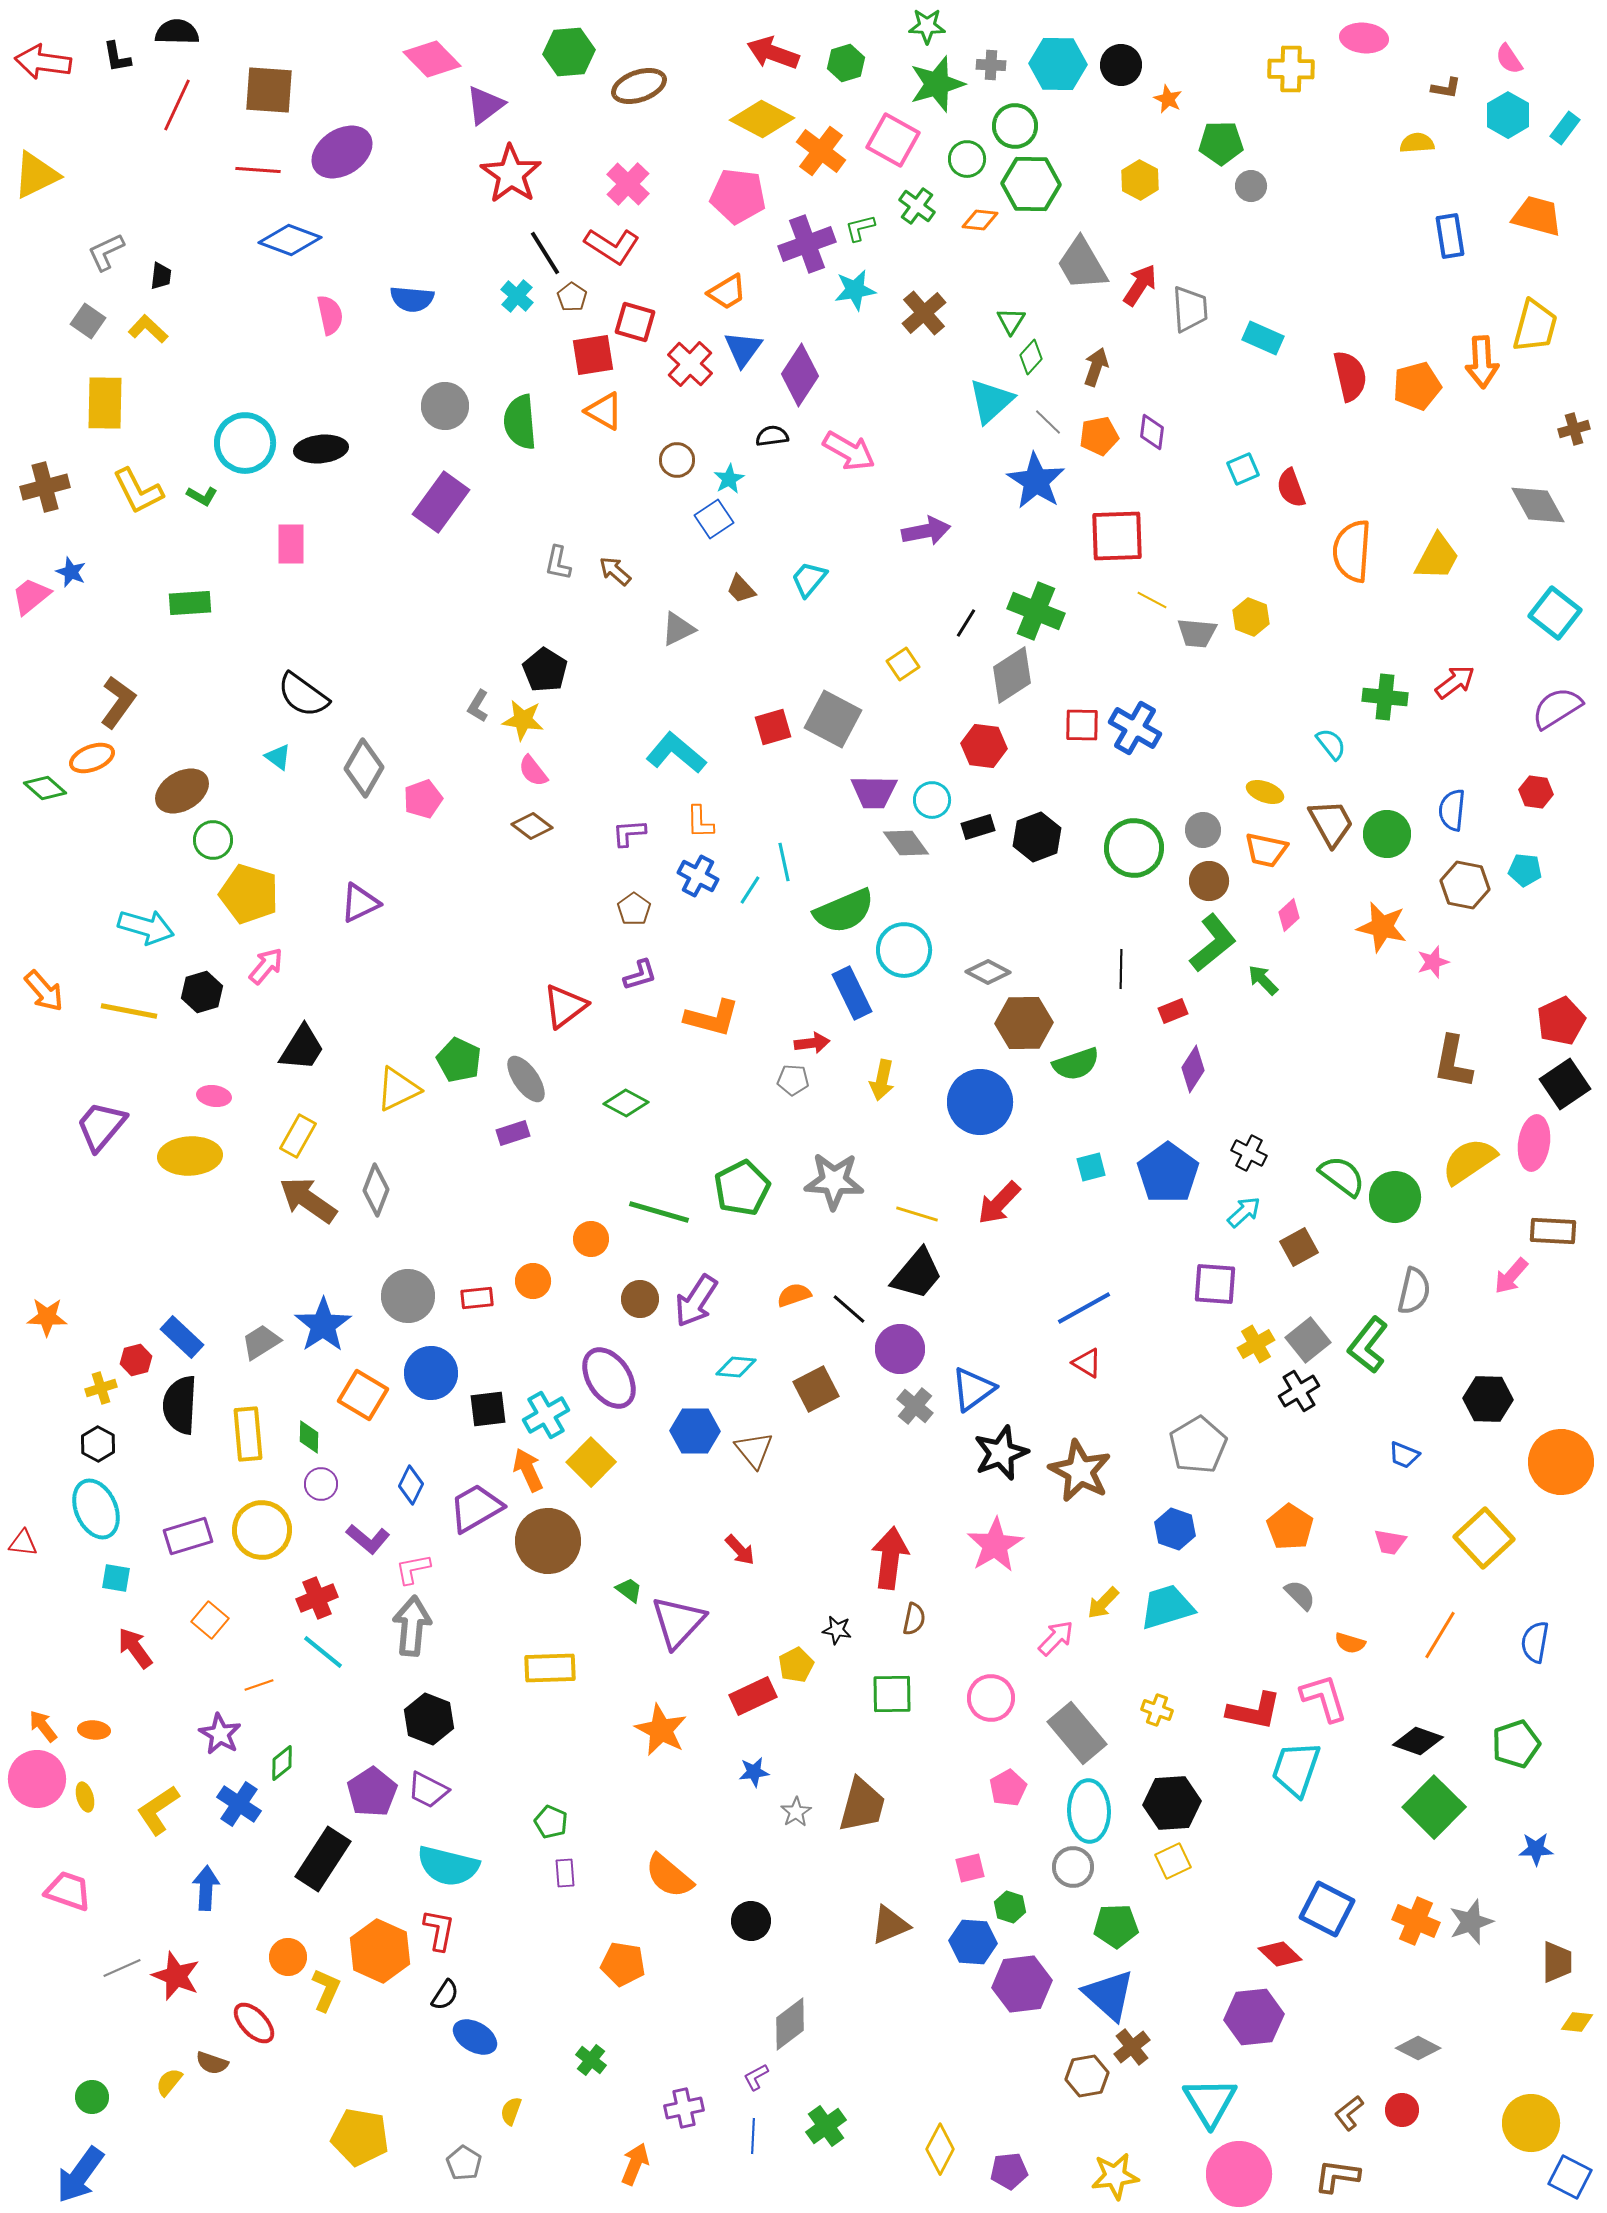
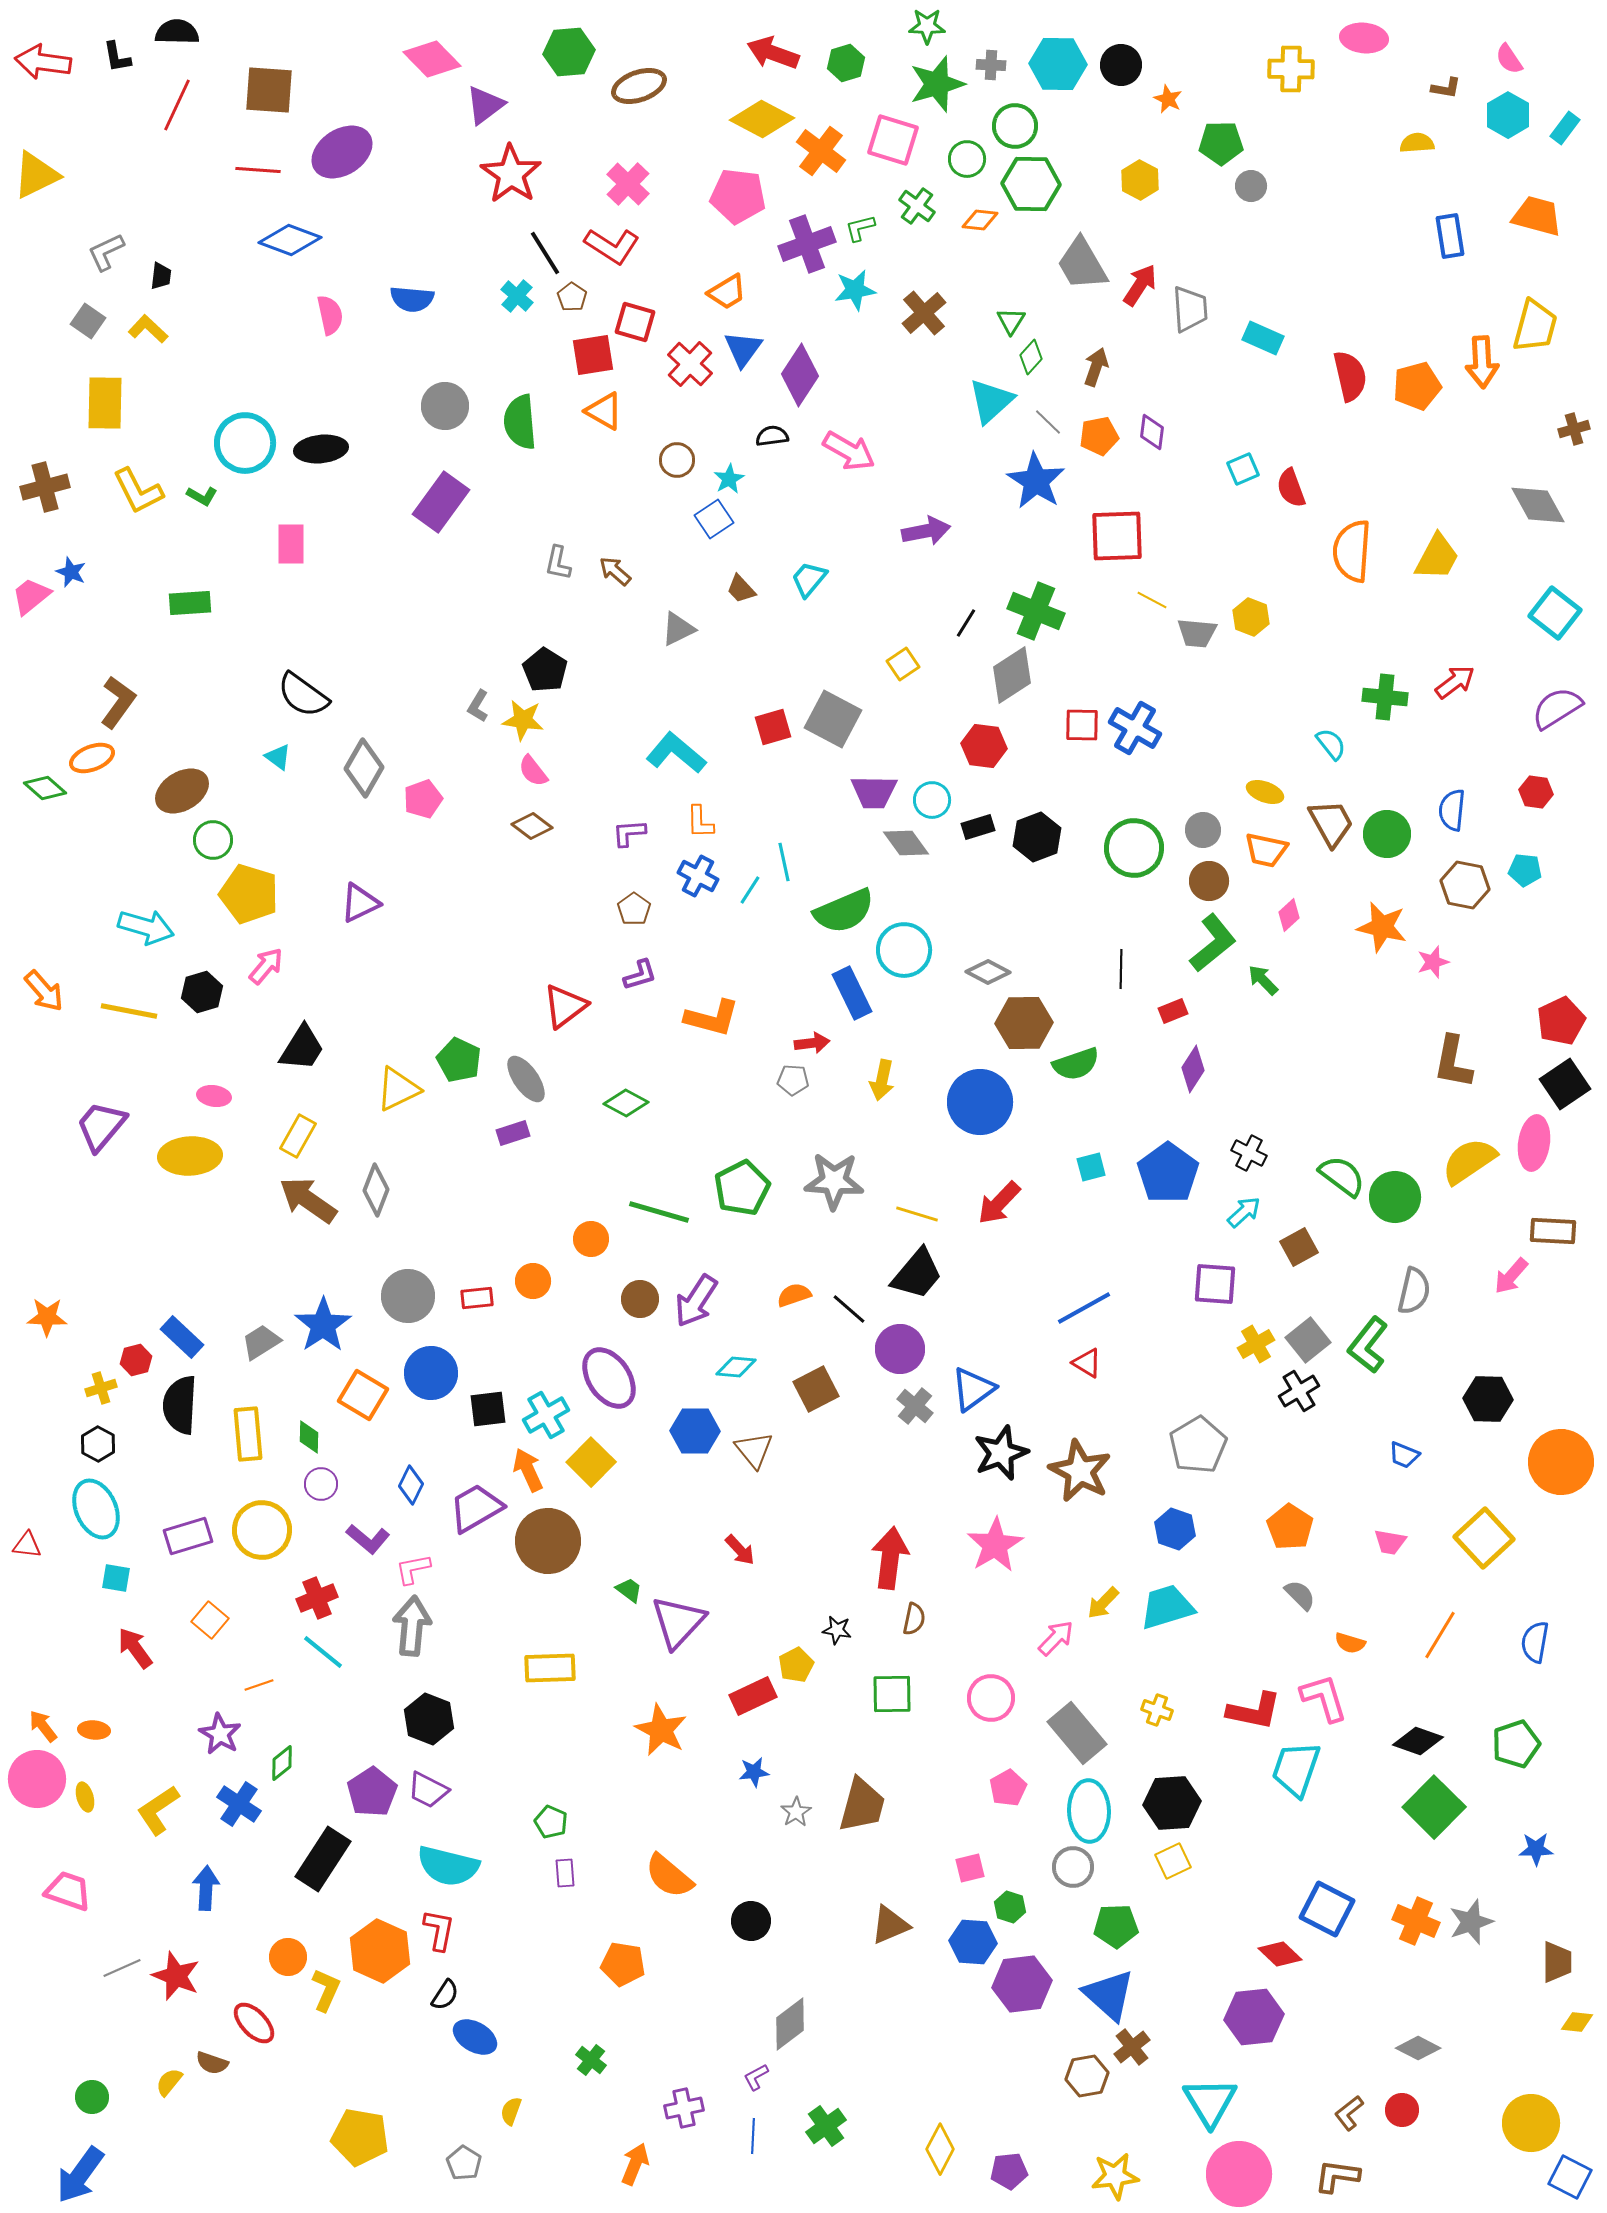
pink square at (893, 140): rotated 12 degrees counterclockwise
red triangle at (23, 1543): moved 4 px right, 2 px down
